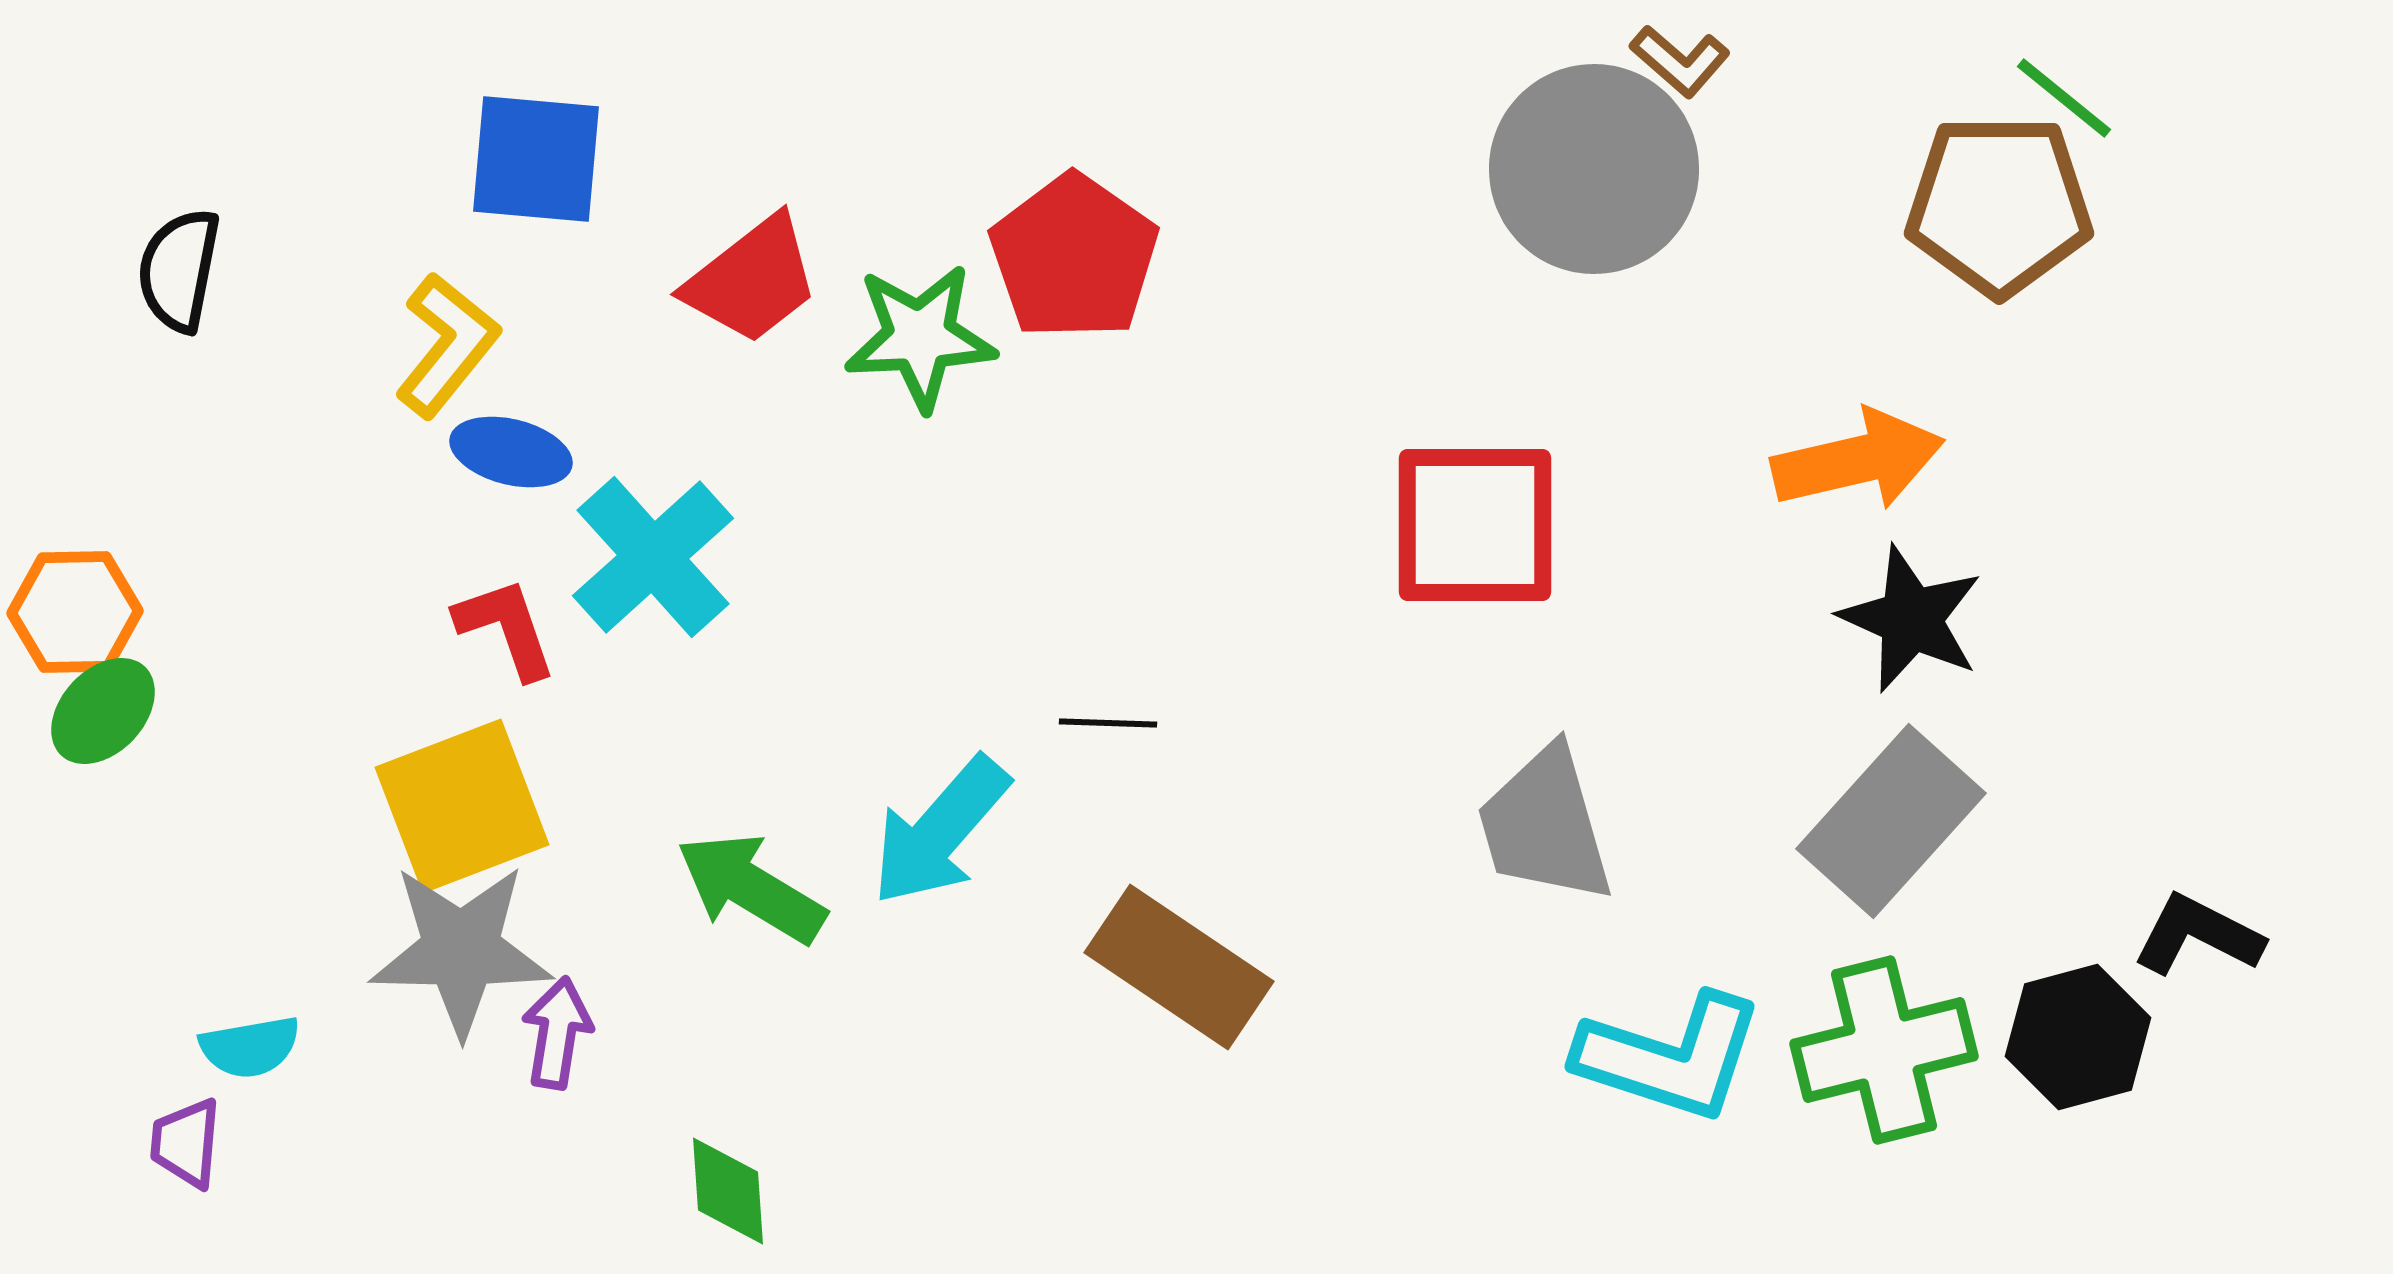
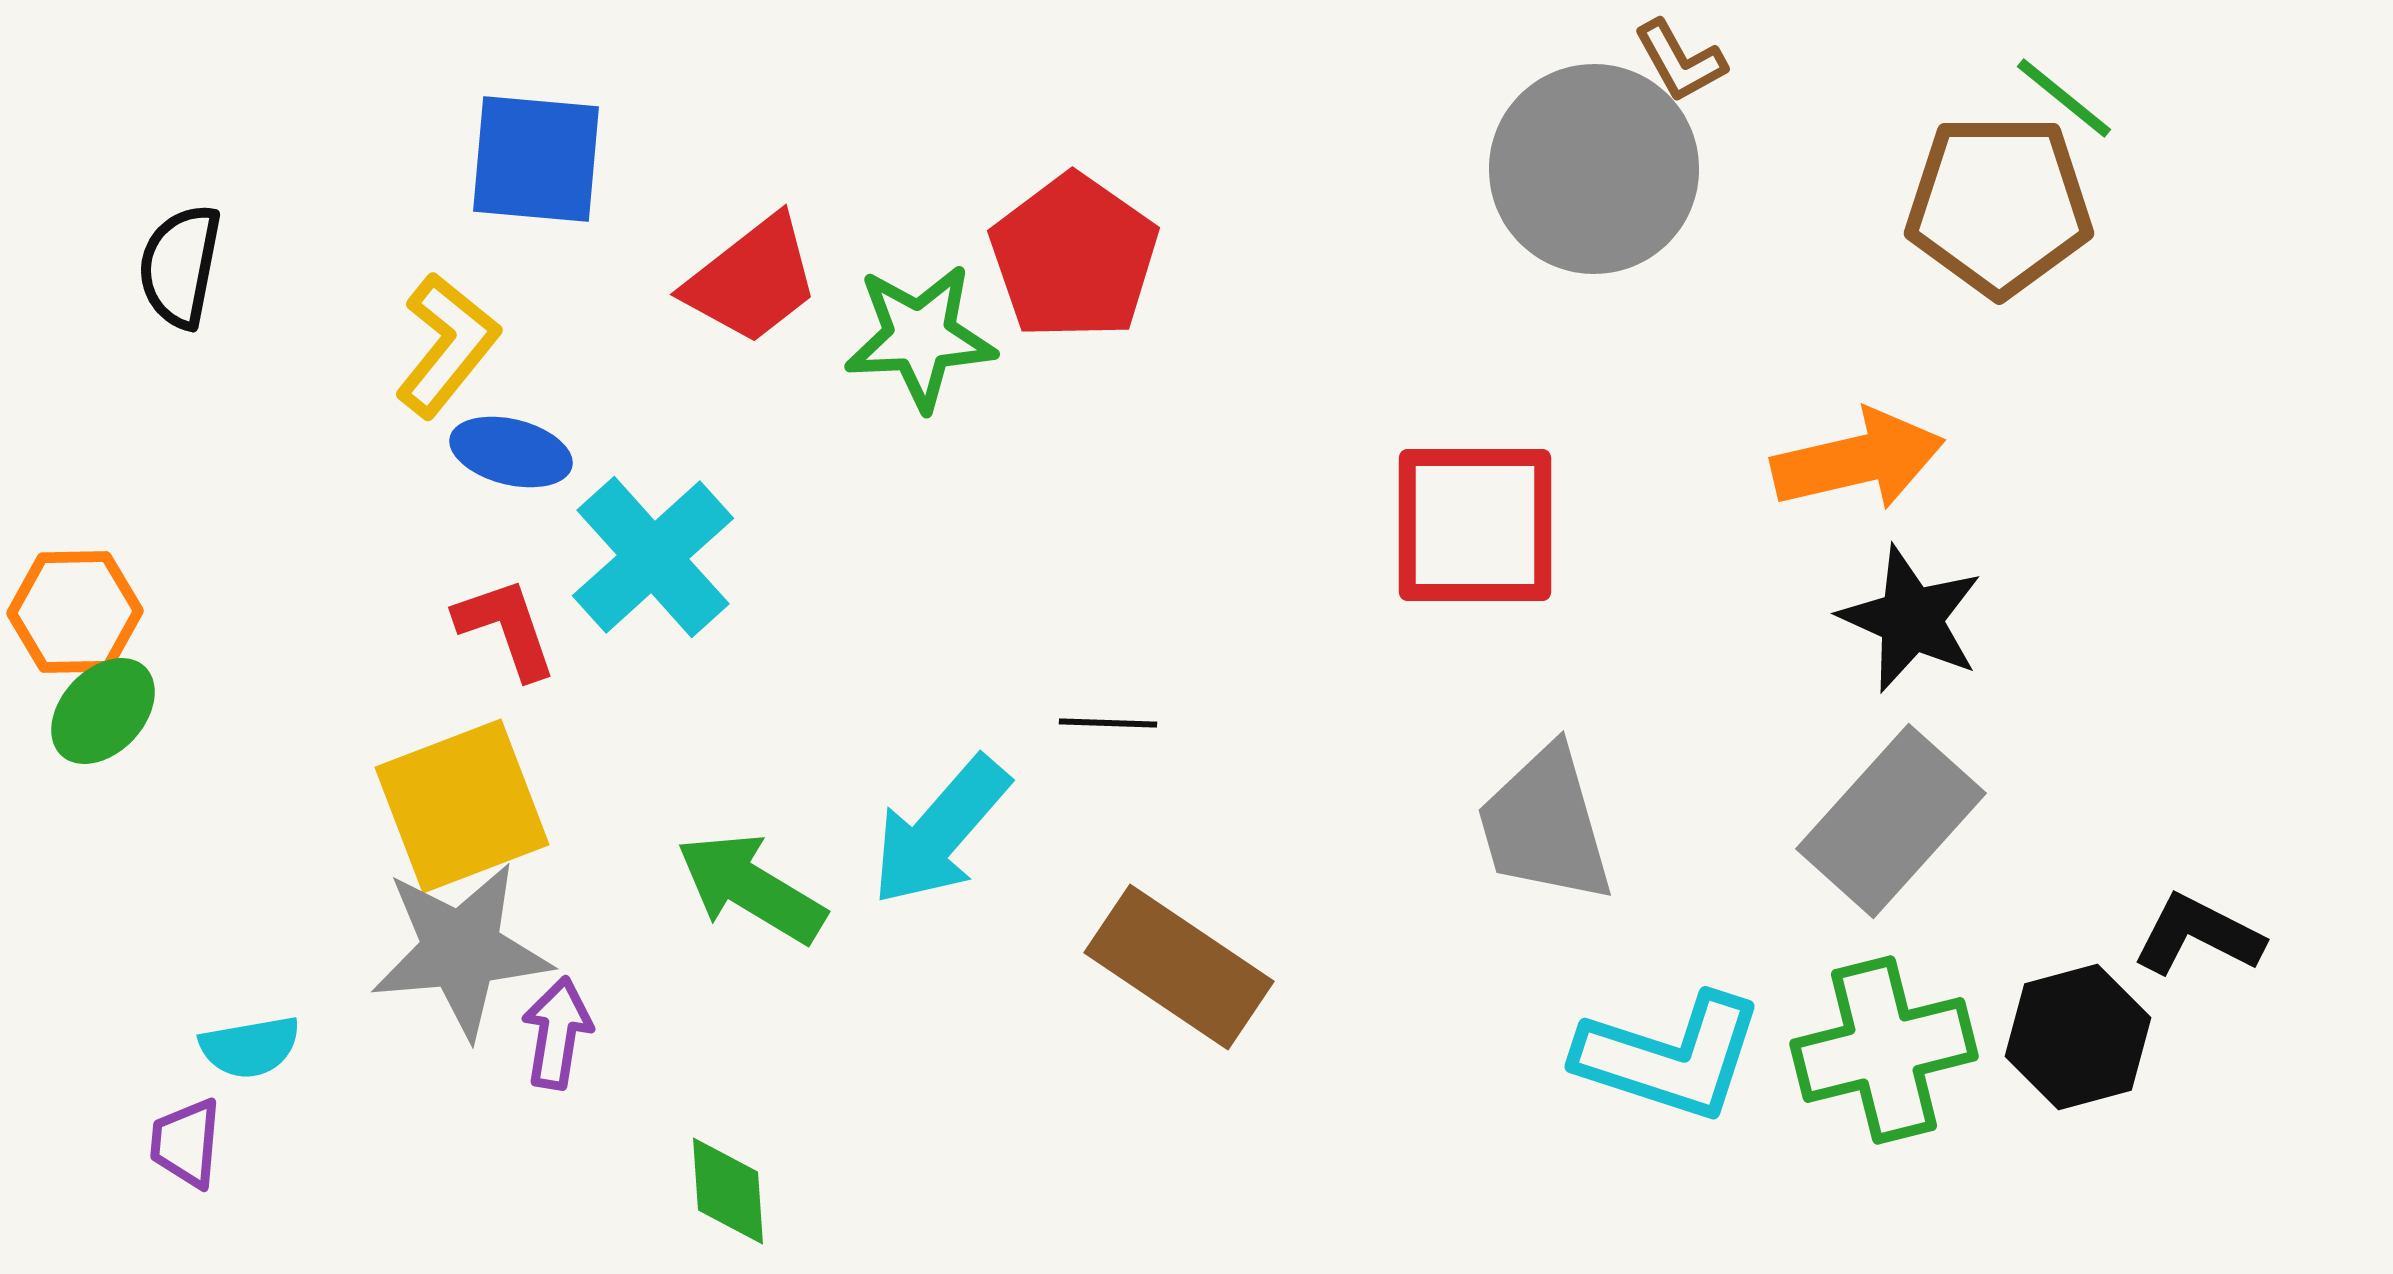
brown L-shape: rotated 20 degrees clockwise
black semicircle: moved 1 px right, 4 px up
gray star: rotated 6 degrees counterclockwise
